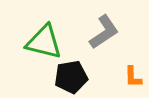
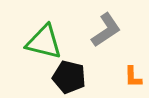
gray L-shape: moved 2 px right, 2 px up
black pentagon: moved 2 px left; rotated 24 degrees clockwise
